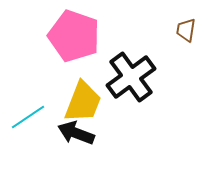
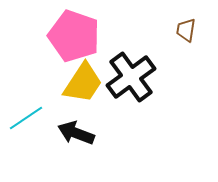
yellow trapezoid: moved 19 px up; rotated 12 degrees clockwise
cyan line: moved 2 px left, 1 px down
